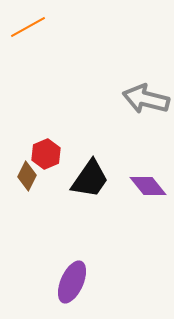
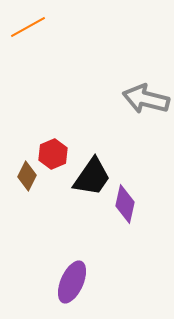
red hexagon: moved 7 px right
black trapezoid: moved 2 px right, 2 px up
purple diamond: moved 23 px left, 18 px down; rotated 51 degrees clockwise
